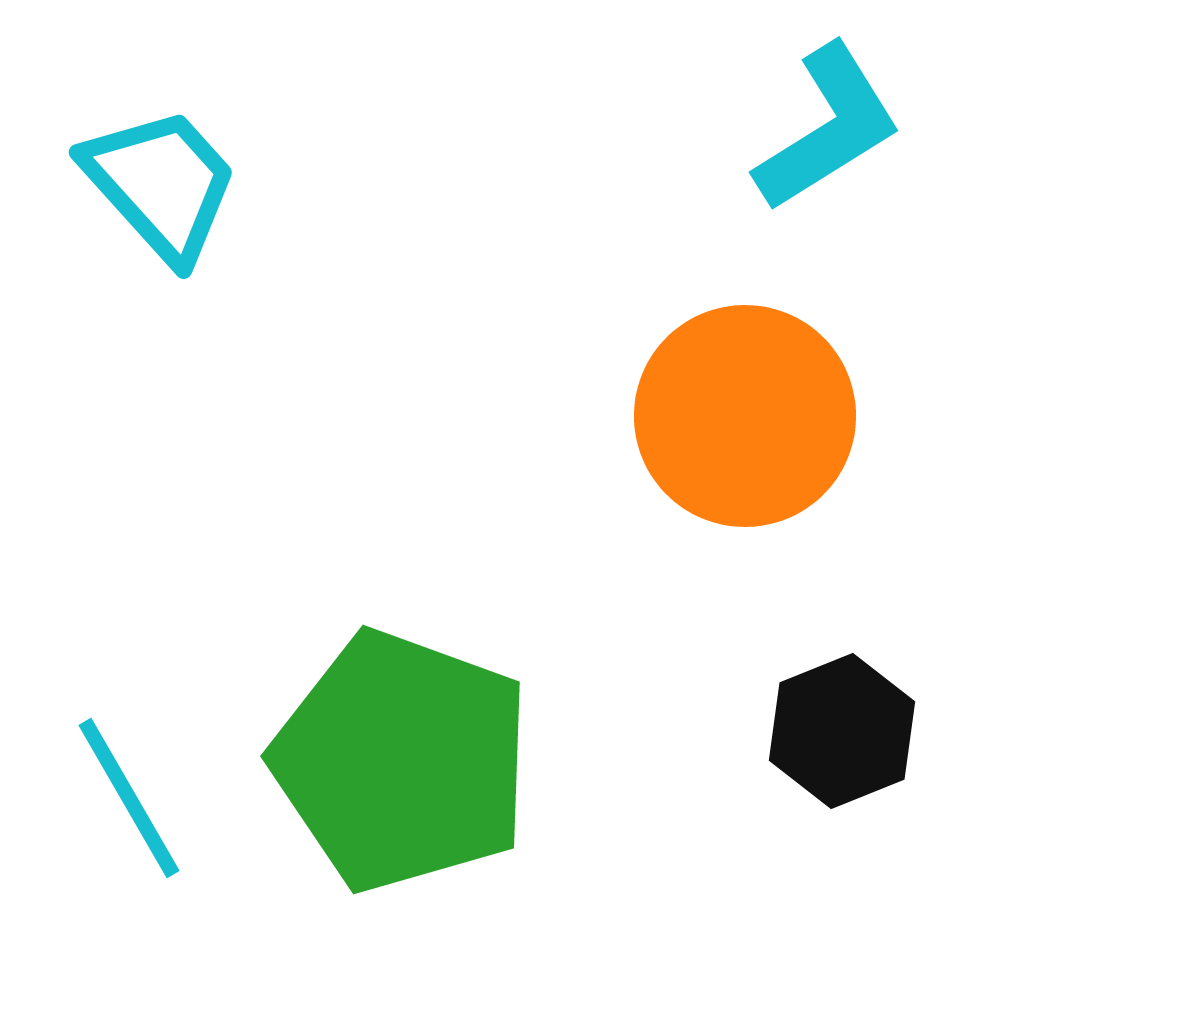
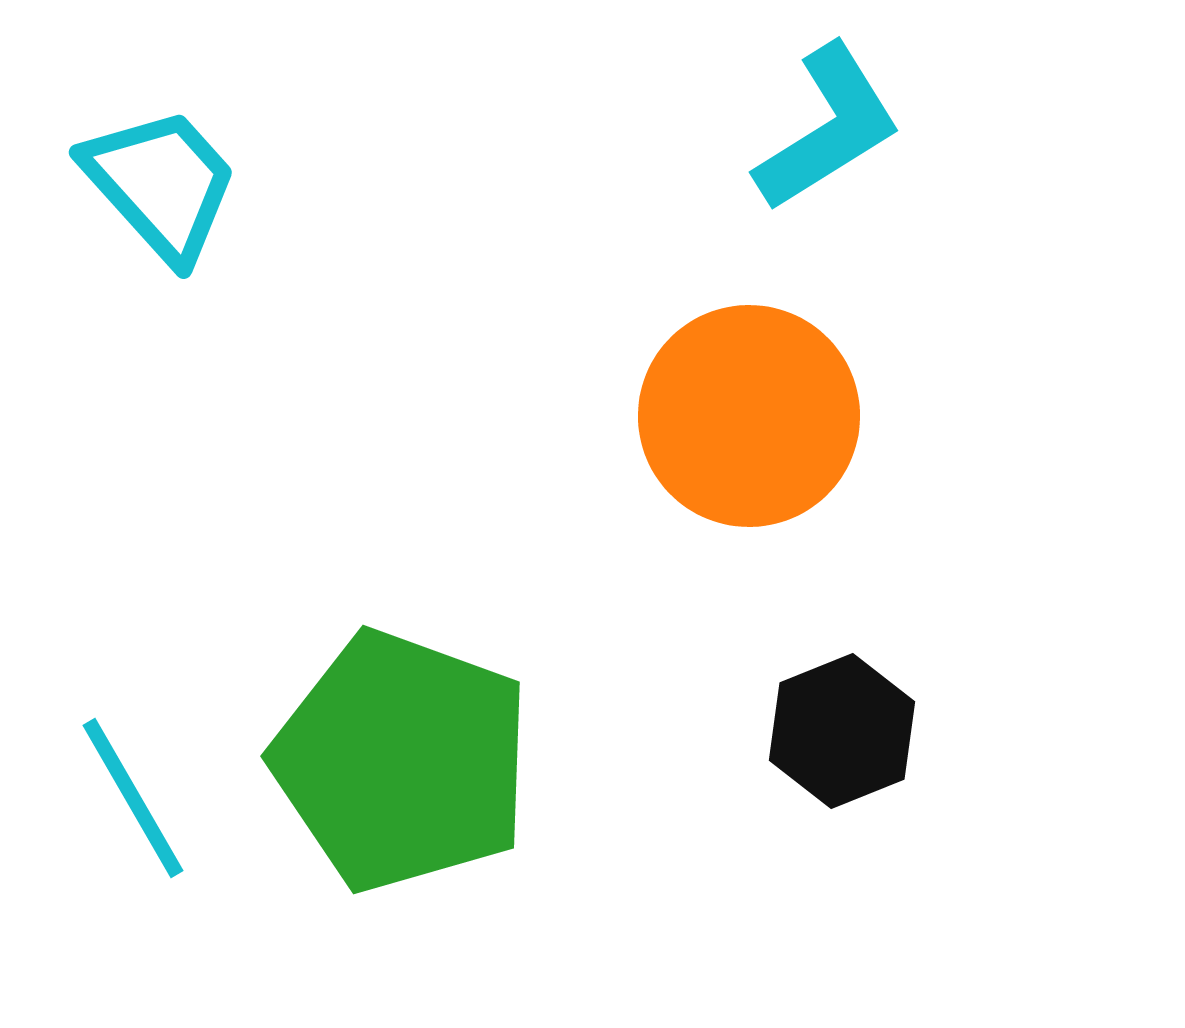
orange circle: moved 4 px right
cyan line: moved 4 px right
